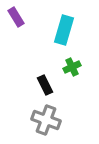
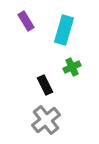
purple rectangle: moved 10 px right, 4 px down
gray cross: rotated 32 degrees clockwise
